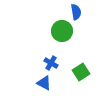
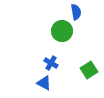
green square: moved 8 px right, 2 px up
